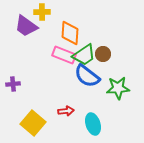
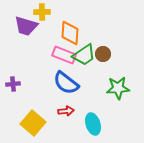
purple trapezoid: rotated 20 degrees counterclockwise
blue semicircle: moved 21 px left, 7 px down
